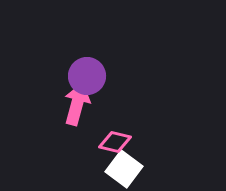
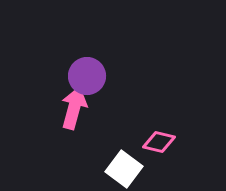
pink arrow: moved 3 px left, 4 px down
pink diamond: moved 44 px right
